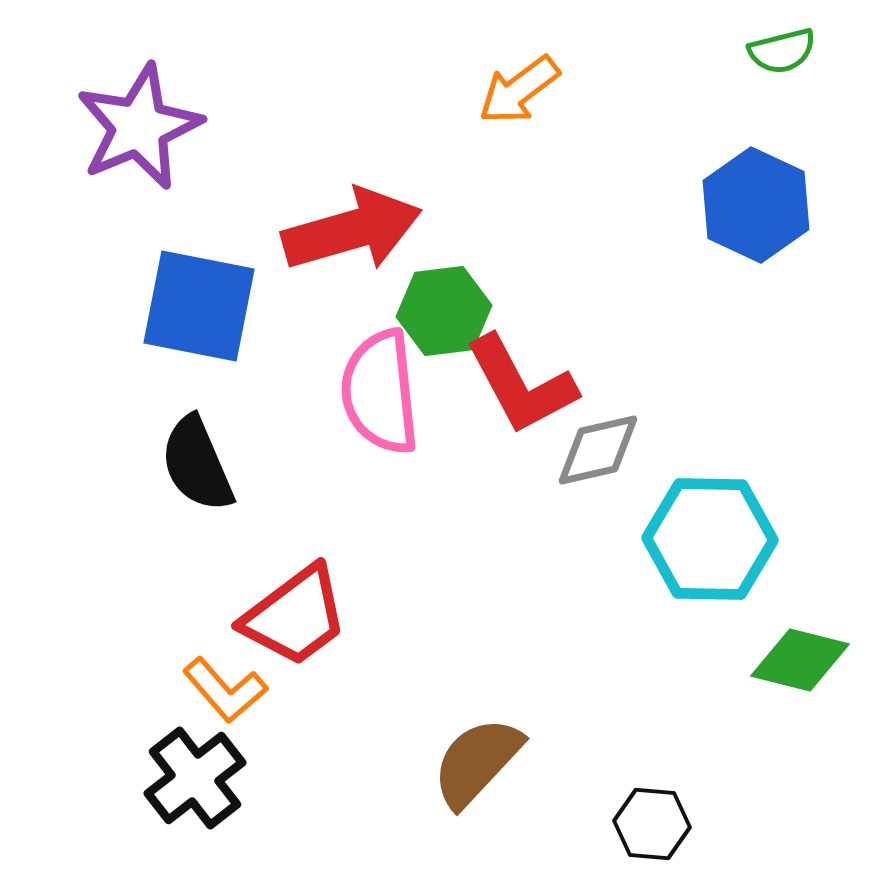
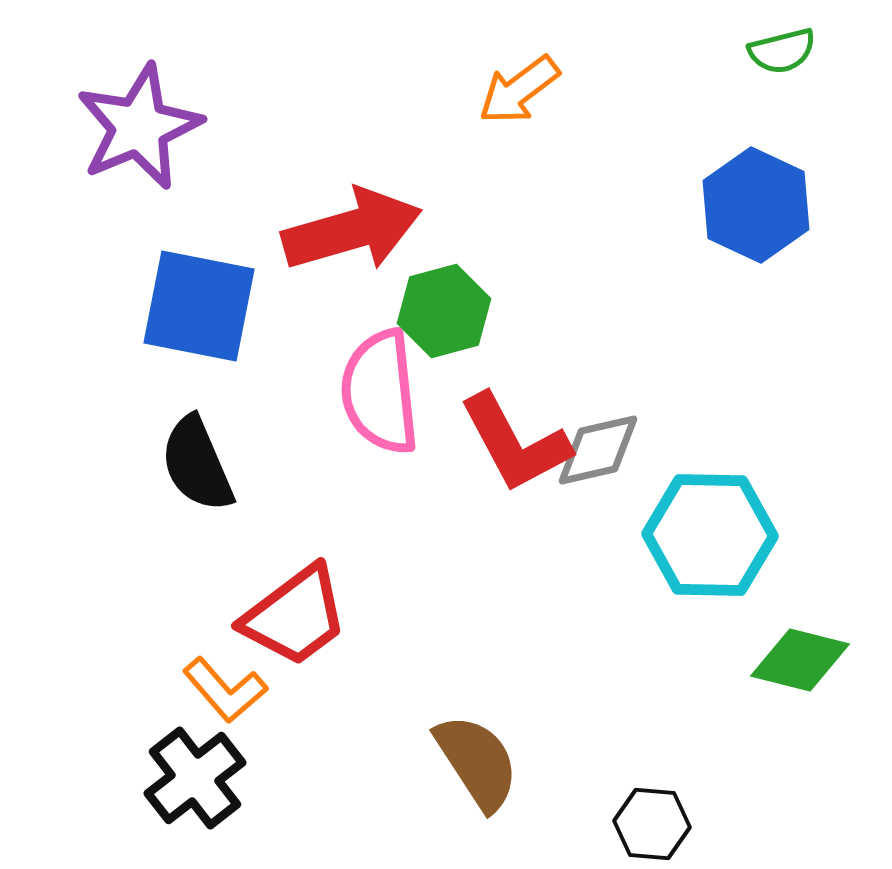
green hexagon: rotated 8 degrees counterclockwise
red L-shape: moved 6 px left, 58 px down
cyan hexagon: moved 4 px up
brown semicircle: rotated 104 degrees clockwise
